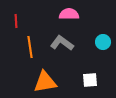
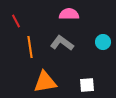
red line: rotated 24 degrees counterclockwise
white square: moved 3 px left, 5 px down
